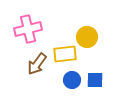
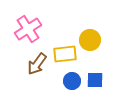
pink cross: rotated 20 degrees counterclockwise
yellow circle: moved 3 px right, 3 px down
blue circle: moved 1 px down
